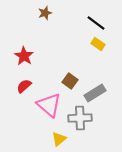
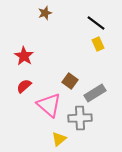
yellow rectangle: rotated 32 degrees clockwise
